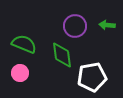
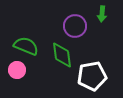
green arrow: moved 5 px left, 11 px up; rotated 91 degrees counterclockwise
green semicircle: moved 2 px right, 2 px down
pink circle: moved 3 px left, 3 px up
white pentagon: moved 1 px up
